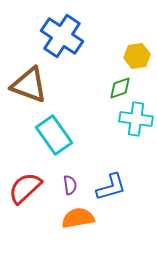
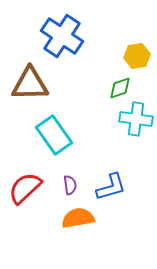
brown triangle: moved 1 px right, 1 px up; rotated 21 degrees counterclockwise
